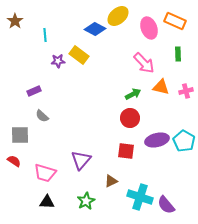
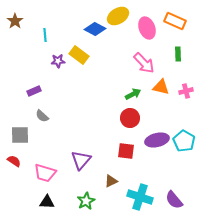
yellow ellipse: rotated 10 degrees clockwise
pink ellipse: moved 2 px left
purple semicircle: moved 8 px right, 5 px up
